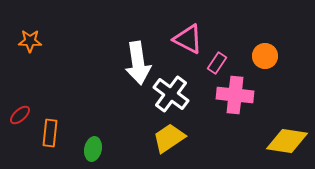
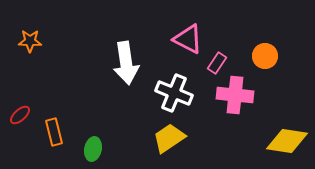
white arrow: moved 12 px left
white cross: moved 3 px right, 1 px up; rotated 15 degrees counterclockwise
orange rectangle: moved 4 px right, 1 px up; rotated 20 degrees counterclockwise
